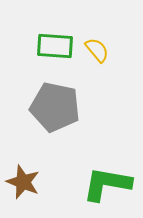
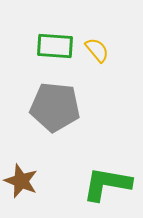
gray pentagon: rotated 6 degrees counterclockwise
brown star: moved 2 px left, 1 px up
